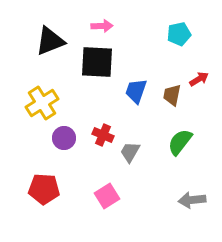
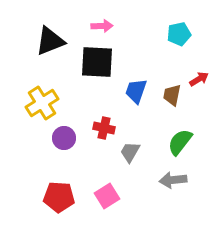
red cross: moved 1 px right, 7 px up; rotated 10 degrees counterclockwise
red pentagon: moved 15 px right, 8 px down
gray arrow: moved 19 px left, 20 px up
